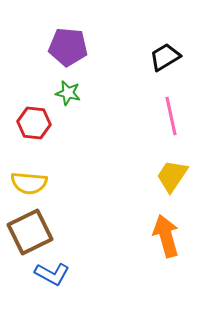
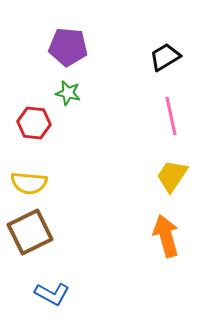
blue L-shape: moved 20 px down
